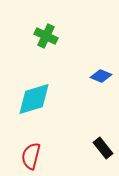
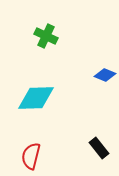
blue diamond: moved 4 px right, 1 px up
cyan diamond: moved 2 px right, 1 px up; rotated 15 degrees clockwise
black rectangle: moved 4 px left
